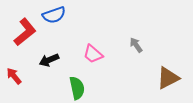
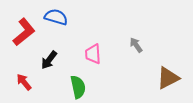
blue semicircle: moved 2 px right, 2 px down; rotated 145 degrees counterclockwise
red L-shape: moved 1 px left
pink trapezoid: rotated 45 degrees clockwise
black arrow: rotated 30 degrees counterclockwise
red arrow: moved 10 px right, 6 px down
green semicircle: moved 1 px right, 1 px up
